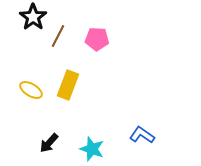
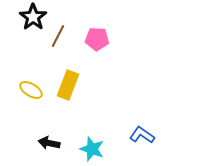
black arrow: rotated 60 degrees clockwise
